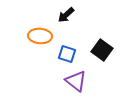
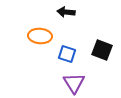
black arrow: moved 3 px up; rotated 48 degrees clockwise
black square: rotated 15 degrees counterclockwise
purple triangle: moved 2 px left, 2 px down; rotated 20 degrees clockwise
